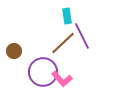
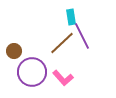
cyan rectangle: moved 4 px right, 1 px down
brown line: moved 1 px left
purple circle: moved 11 px left
pink L-shape: moved 1 px right, 1 px up
